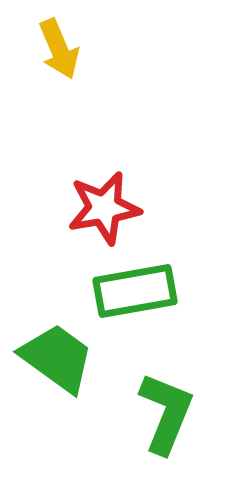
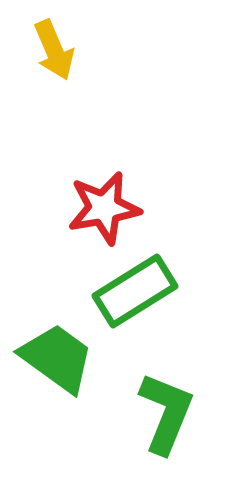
yellow arrow: moved 5 px left, 1 px down
green rectangle: rotated 22 degrees counterclockwise
